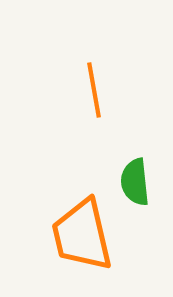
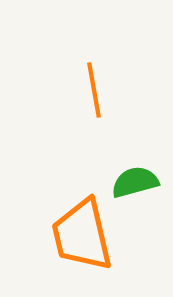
green semicircle: rotated 81 degrees clockwise
